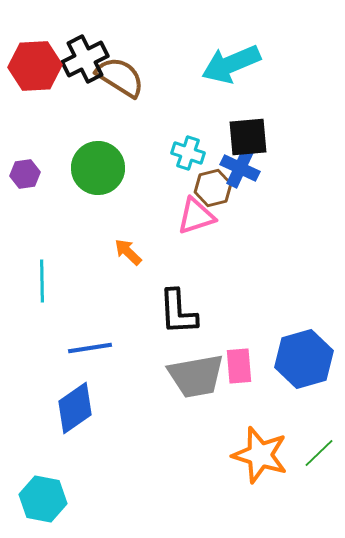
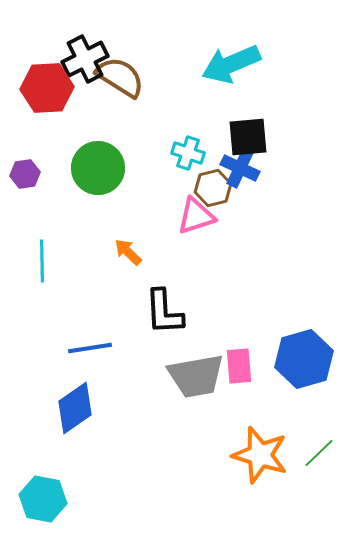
red hexagon: moved 12 px right, 22 px down
cyan line: moved 20 px up
black L-shape: moved 14 px left
